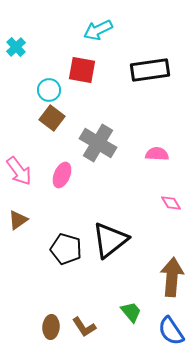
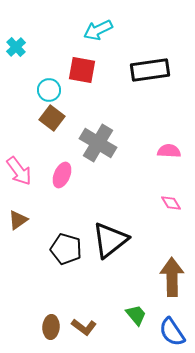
pink semicircle: moved 12 px right, 3 px up
brown arrow: rotated 6 degrees counterclockwise
green trapezoid: moved 5 px right, 3 px down
brown L-shape: rotated 20 degrees counterclockwise
blue semicircle: moved 1 px right, 1 px down
